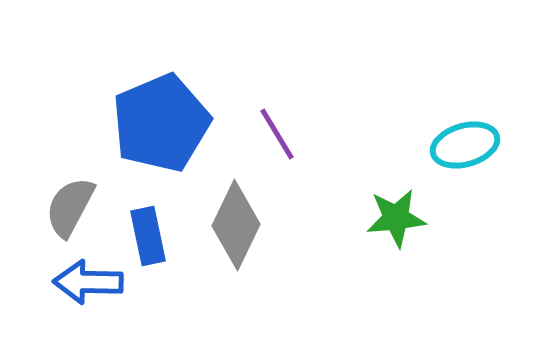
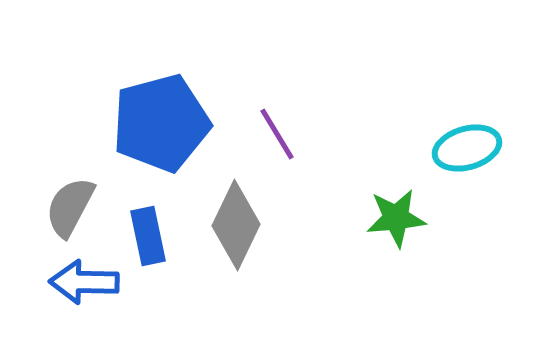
blue pentagon: rotated 8 degrees clockwise
cyan ellipse: moved 2 px right, 3 px down
blue arrow: moved 4 px left
